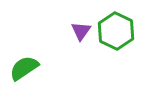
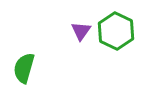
green semicircle: rotated 40 degrees counterclockwise
